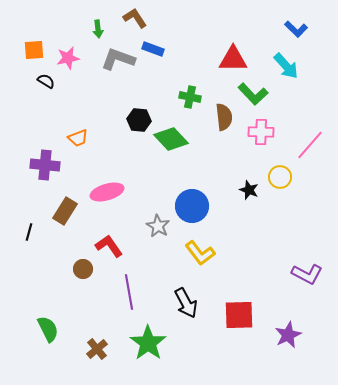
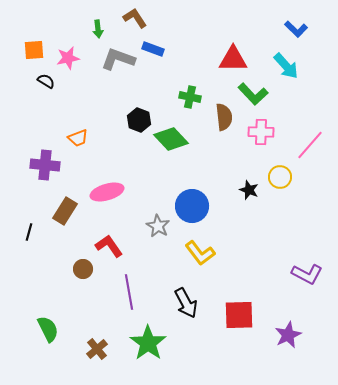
black hexagon: rotated 15 degrees clockwise
